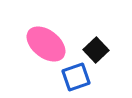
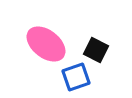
black square: rotated 20 degrees counterclockwise
